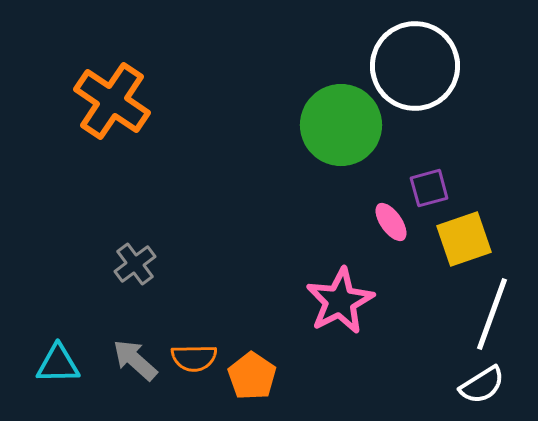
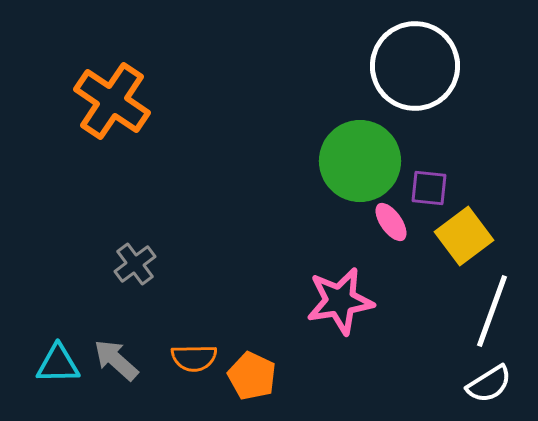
green circle: moved 19 px right, 36 px down
purple square: rotated 21 degrees clockwise
yellow square: moved 3 px up; rotated 18 degrees counterclockwise
pink star: rotated 18 degrees clockwise
white line: moved 3 px up
gray arrow: moved 19 px left
orange pentagon: rotated 9 degrees counterclockwise
white semicircle: moved 7 px right, 1 px up
